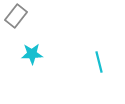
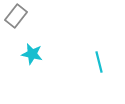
cyan star: rotated 15 degrees clockwise
